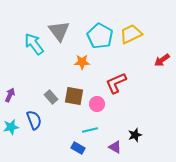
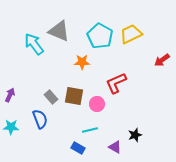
gray triangle: rotated 30 degrees counterclockwise
blue semicircle: moved 6 px right, 1 px up
cyan star: rotated 14 degrees clockwise
